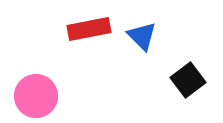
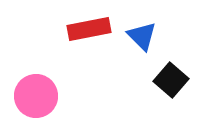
black square: moved 17 px left; rotated 12 degrees counterclockwise
